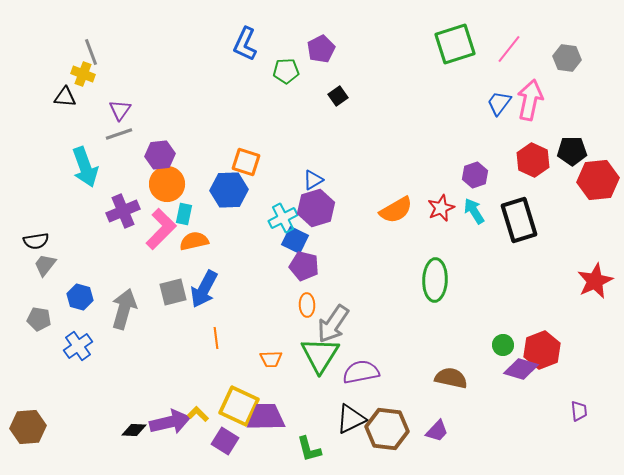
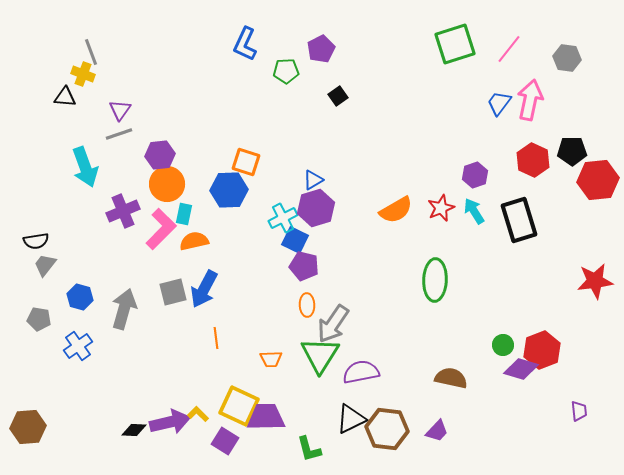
red star at (595, 281): rotated 18 degrees clockwise
